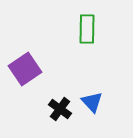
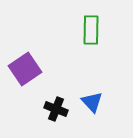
green rectangle: moved 4 px right, 1 px down
black cross: moved 4 px left; rotated 15 degrees counterclockwise
